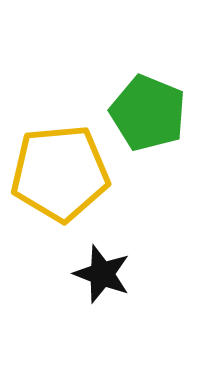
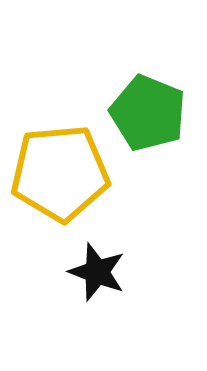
black star: moved 5 px left, 2 px up
